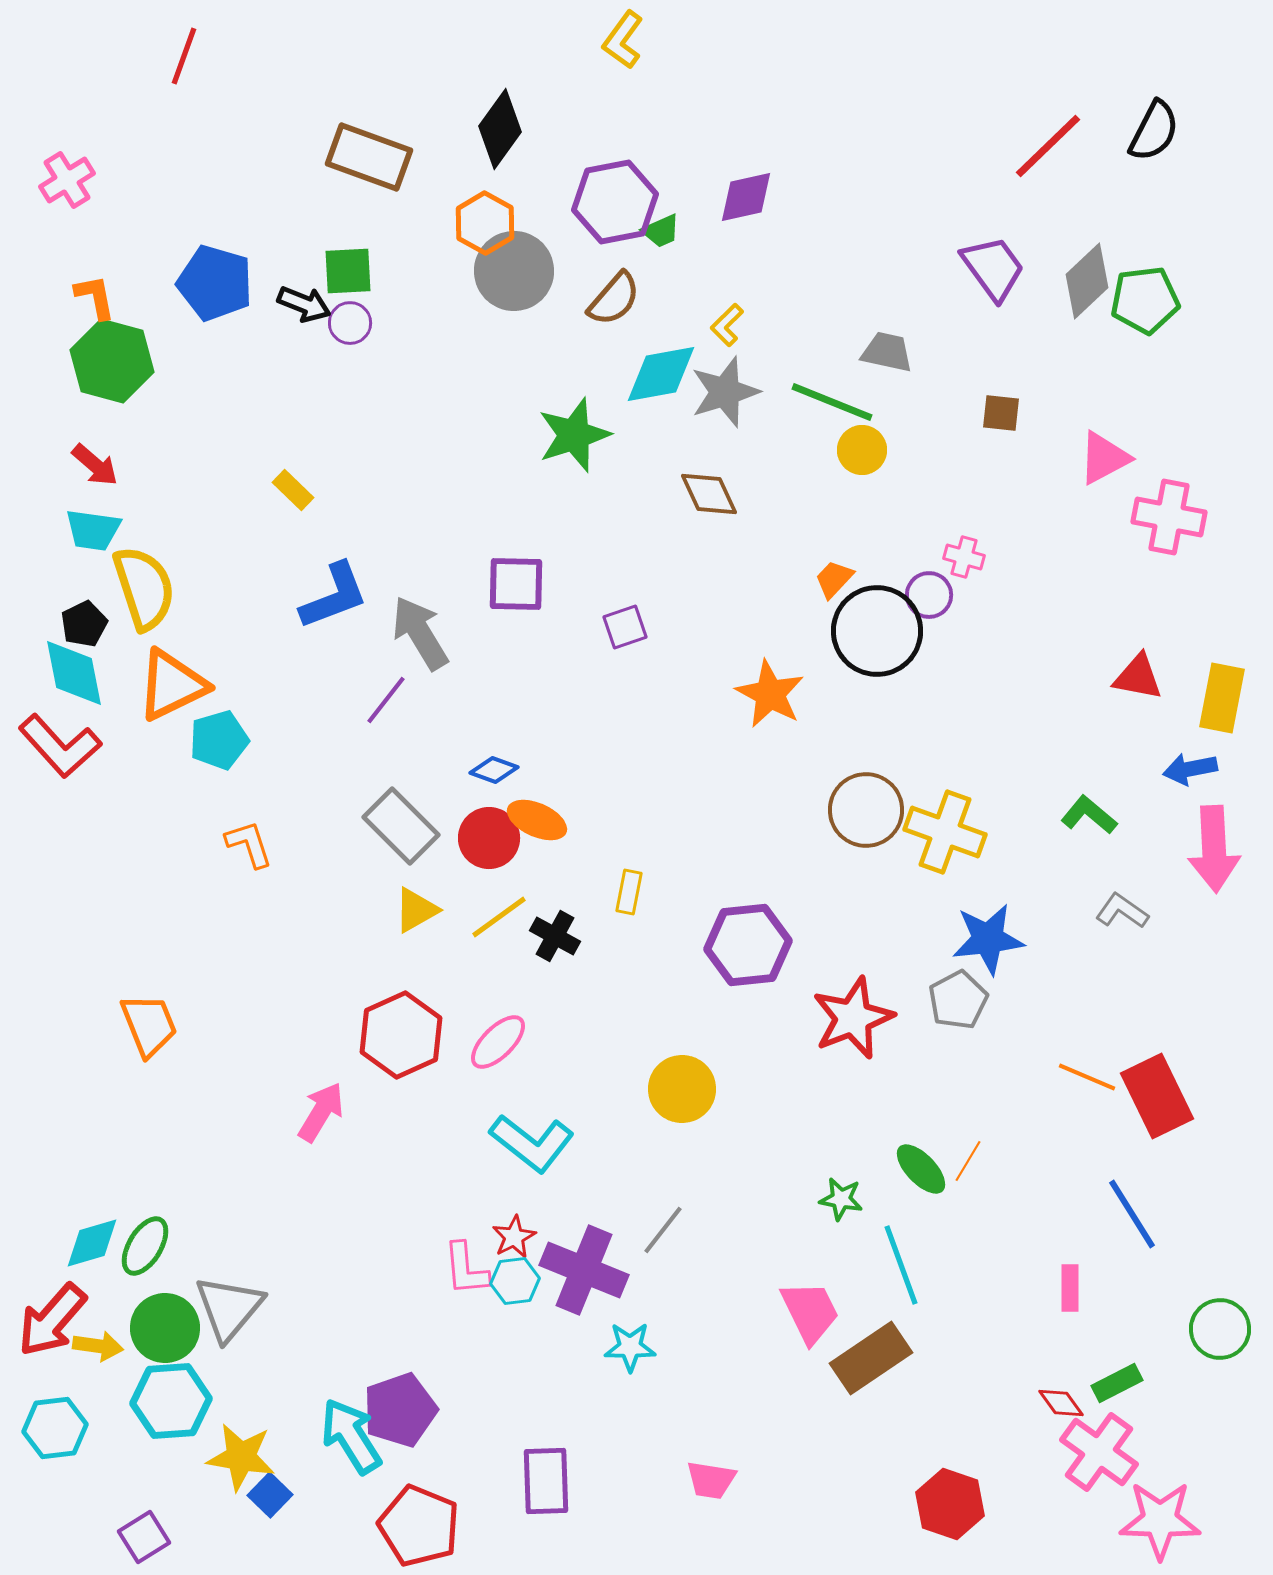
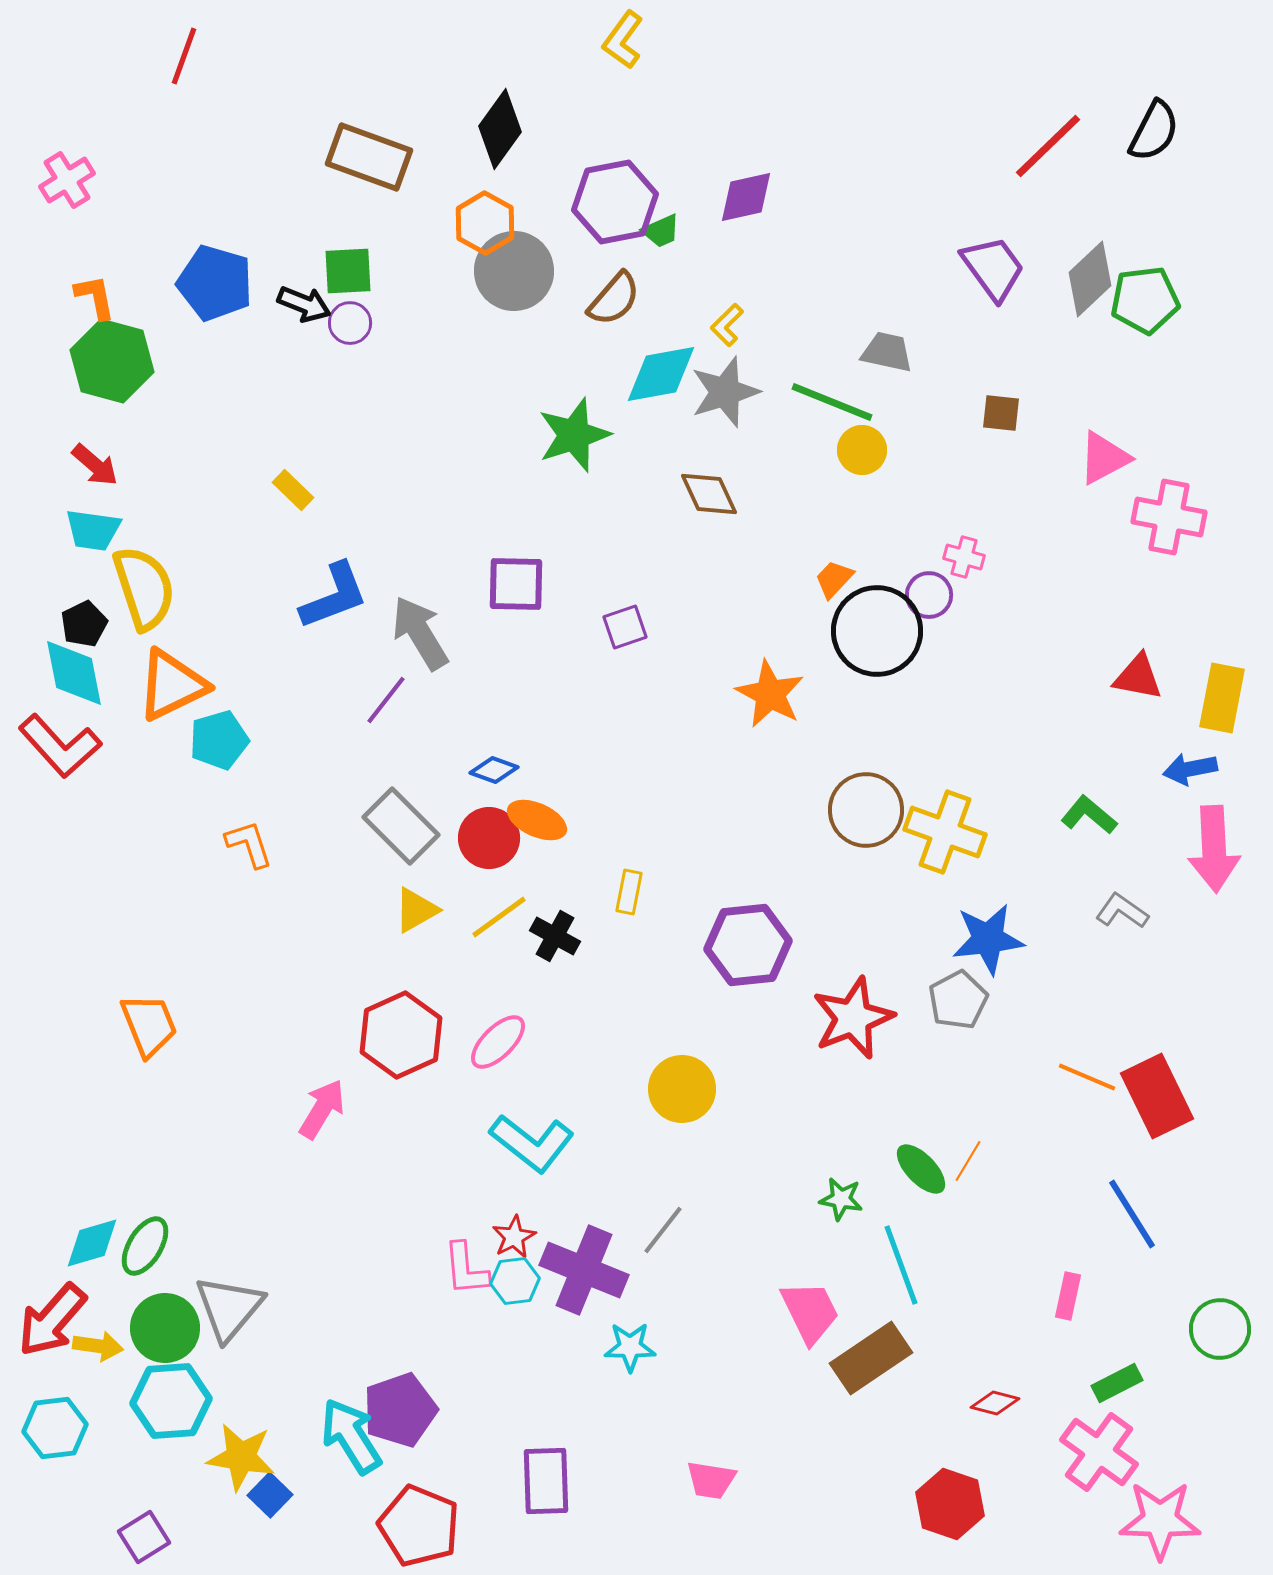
gray diamond at (1087, 281): moved 3 px right, 2 px up
pink arrow at (321, 1112): moved 1 px right, 3 px up
pink rectangle at (1070, 1288): moved 2 px left, 8 px down; rotated 12 degrees clockwise
red diamond at (1061, 1403): moved 66 px left; rotated 39 degrees counterclockwise
